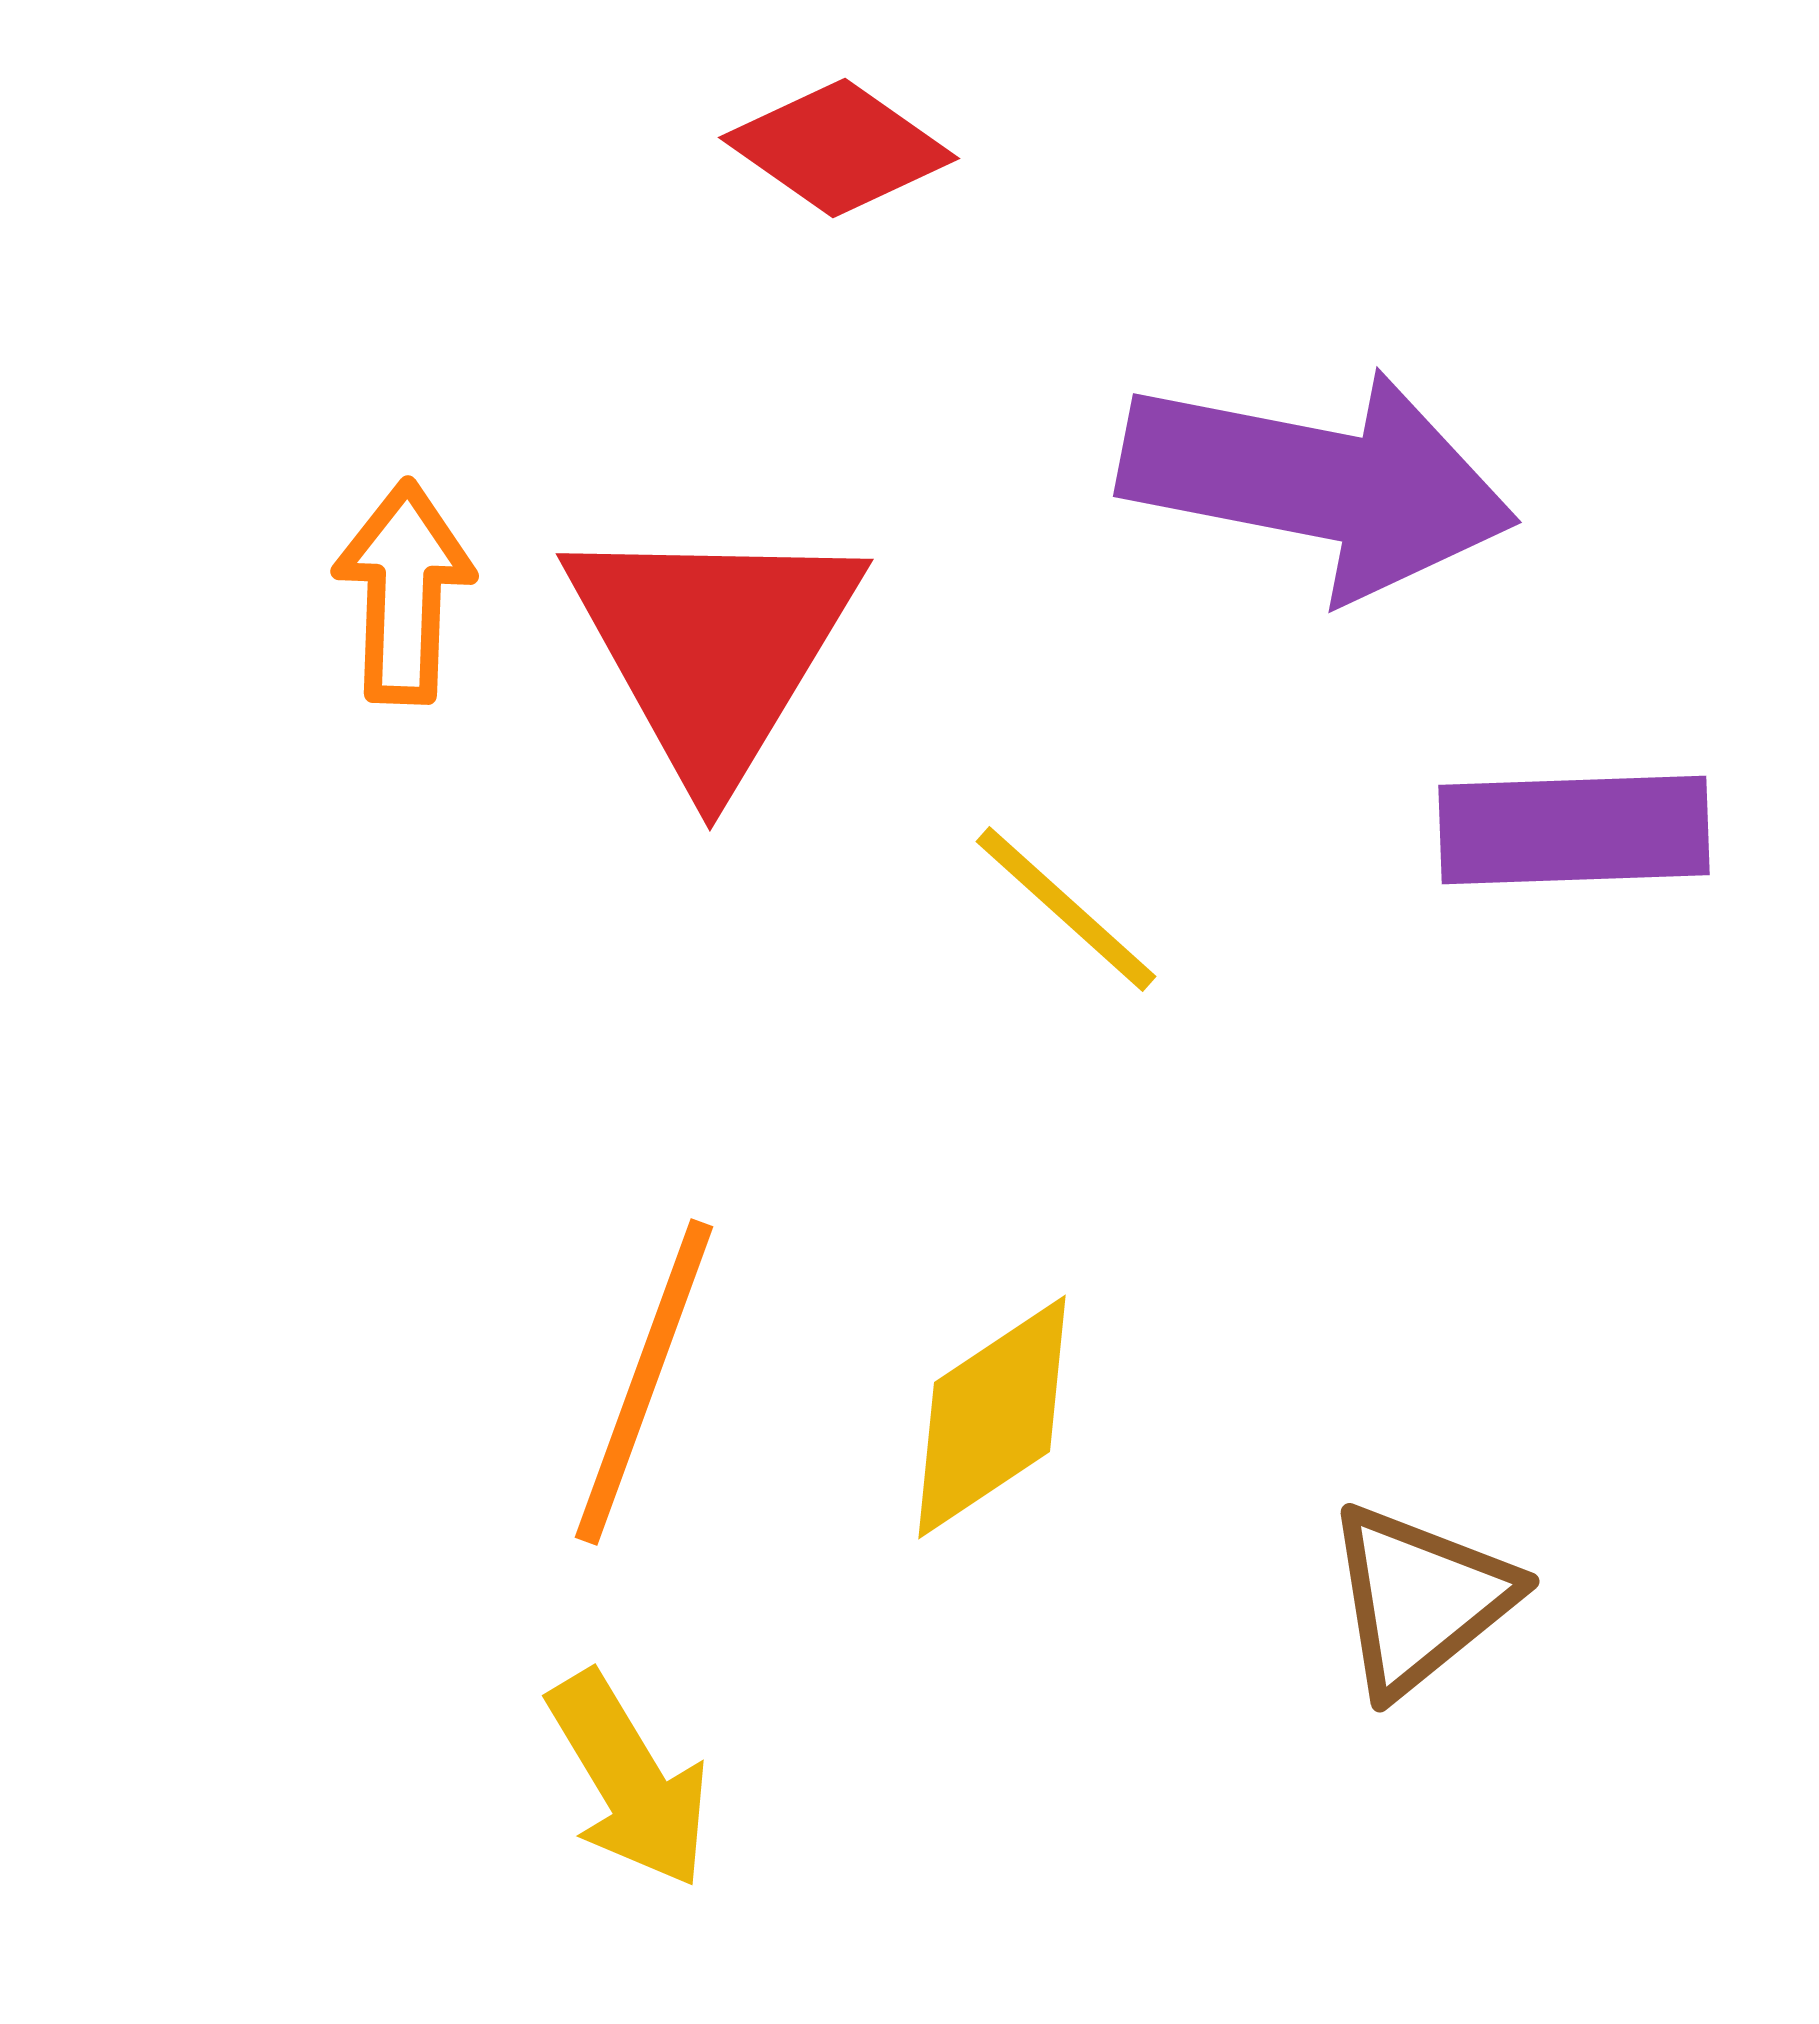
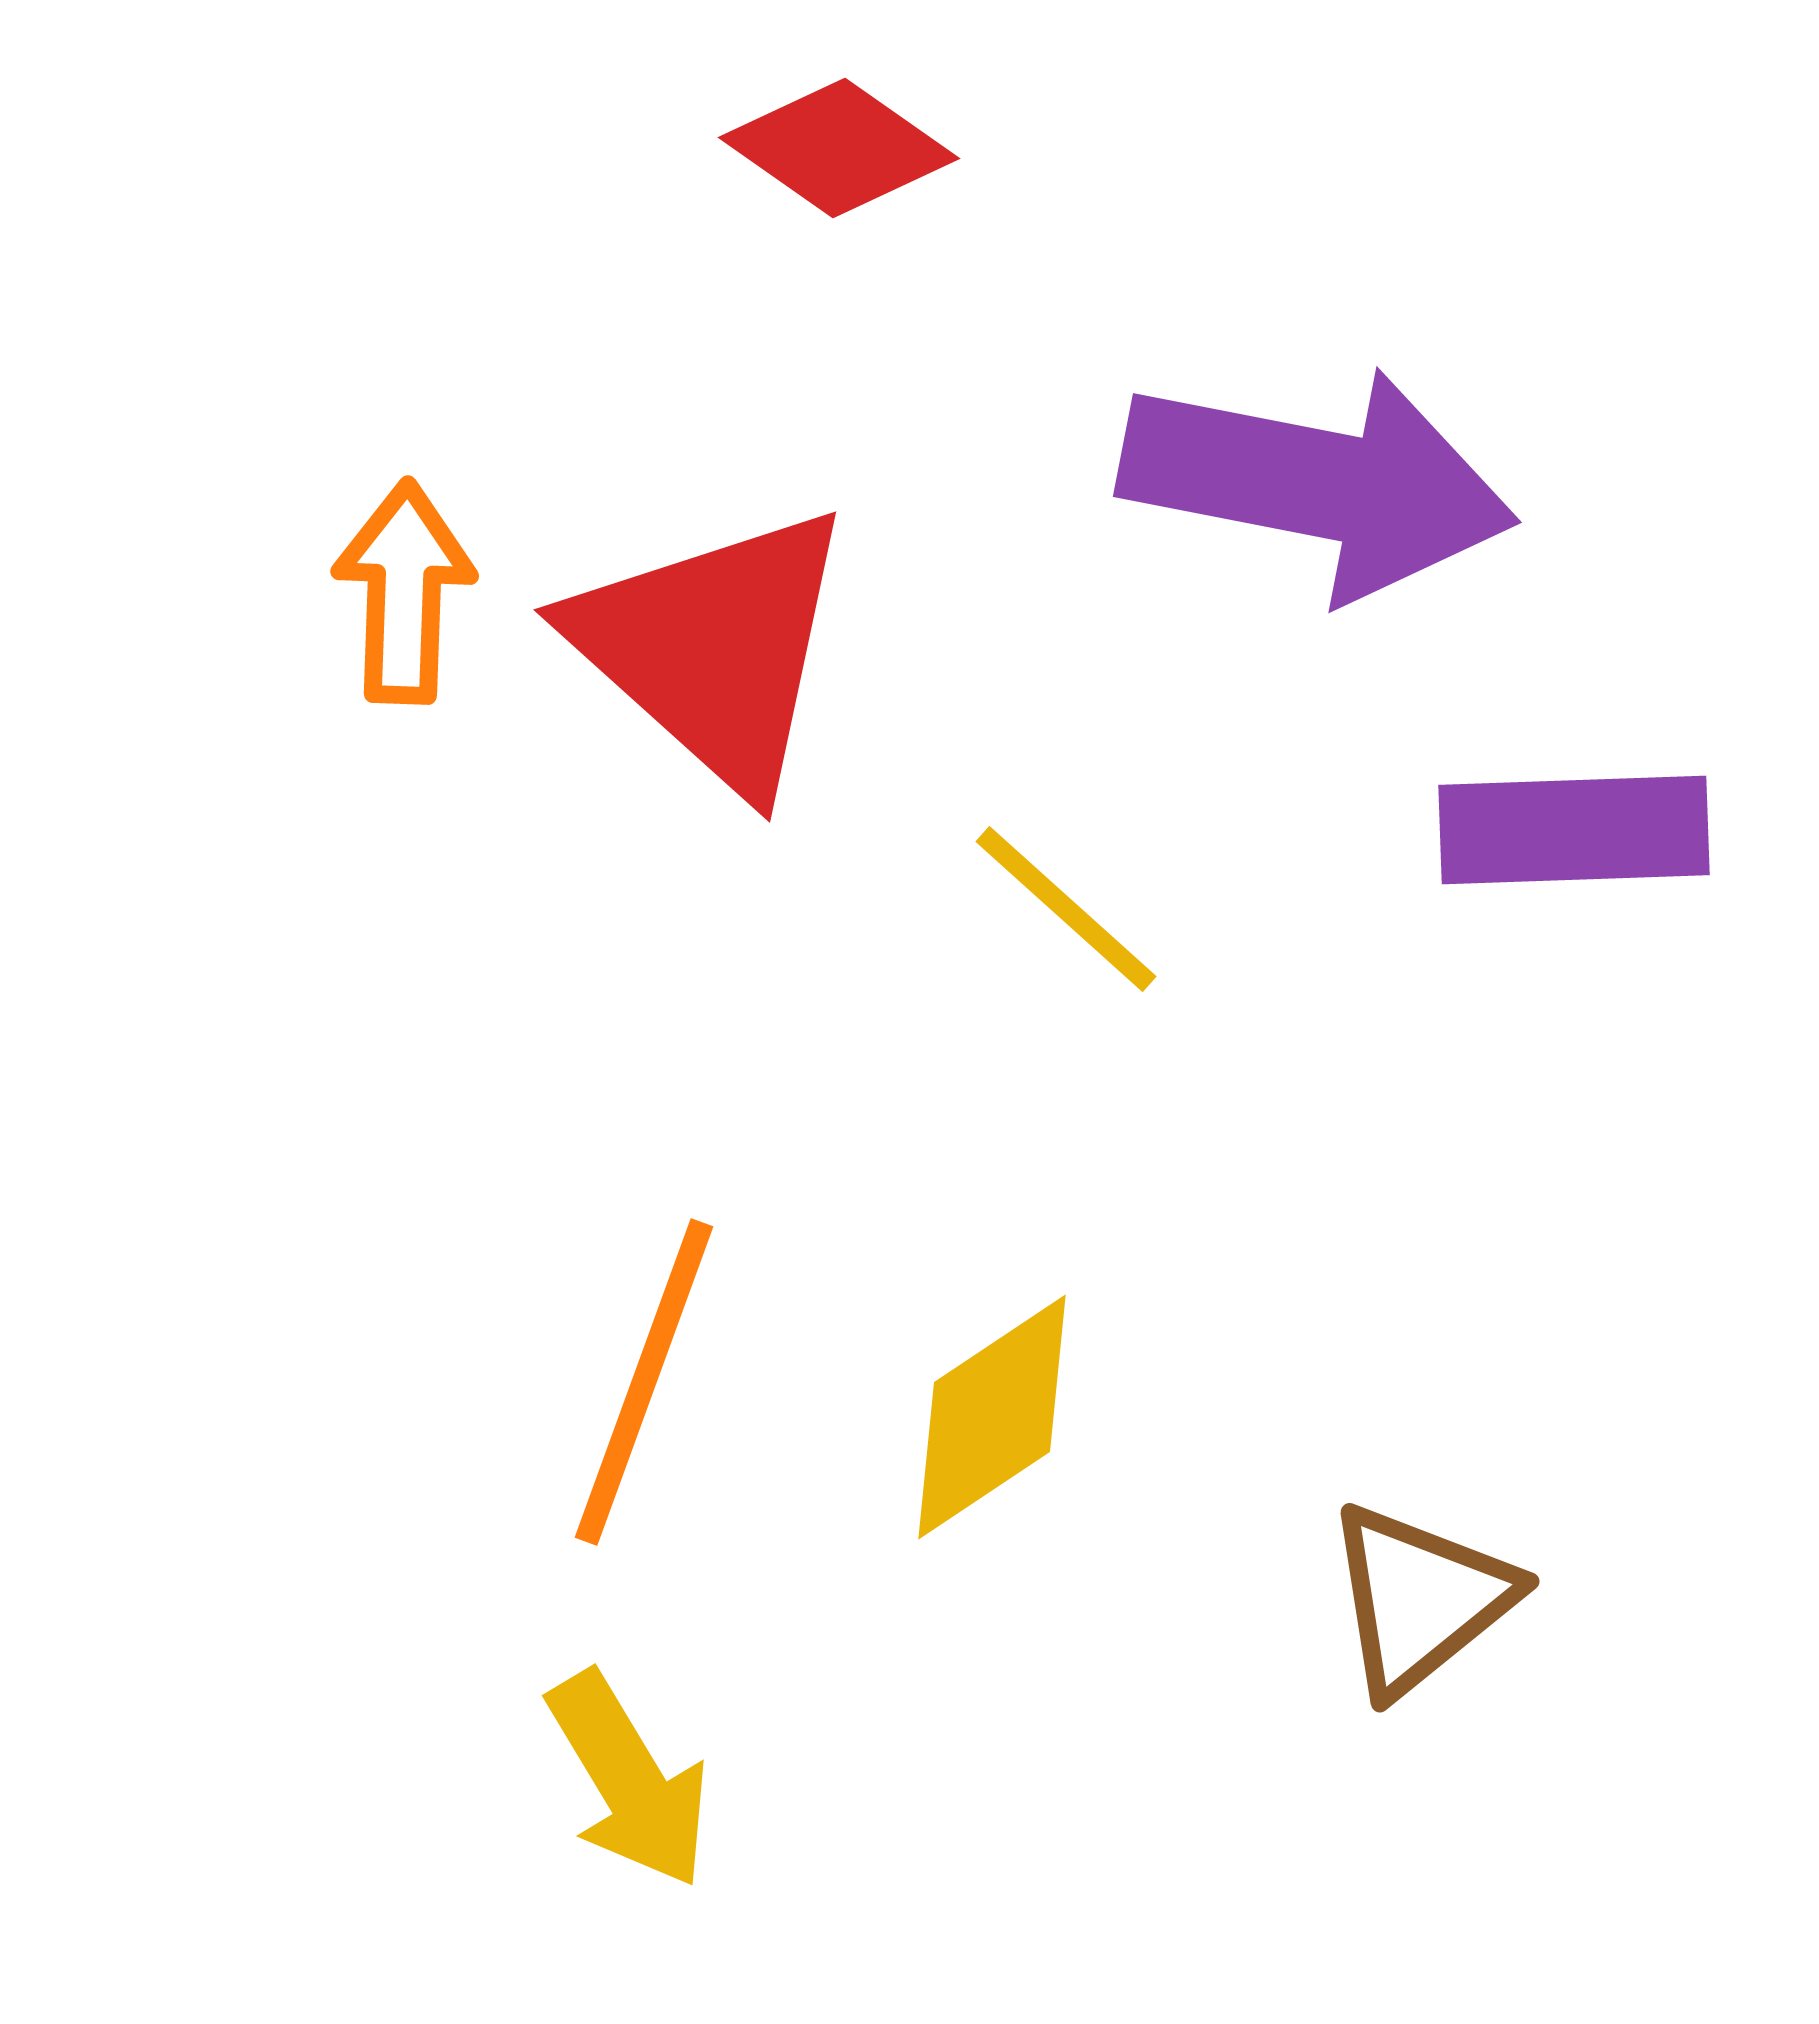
red triangle: rotated 19 degrees counterclockwise
